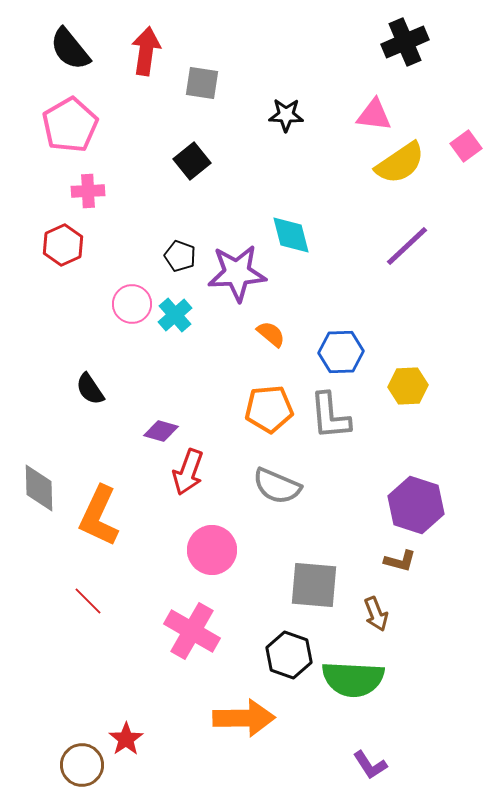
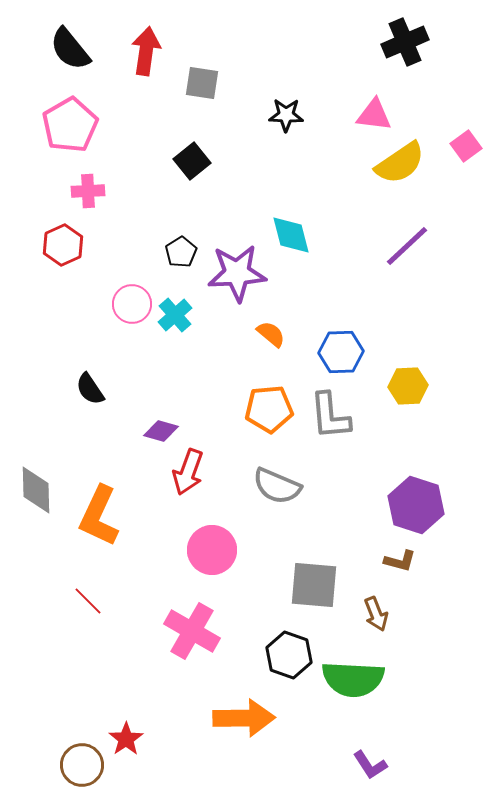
black pentagon at (180, 256): moved 1 px right, 4 px up; rotated 20 degrees clockwise
gray diamond at (39, 488): moved 3 px left, 2 px down
